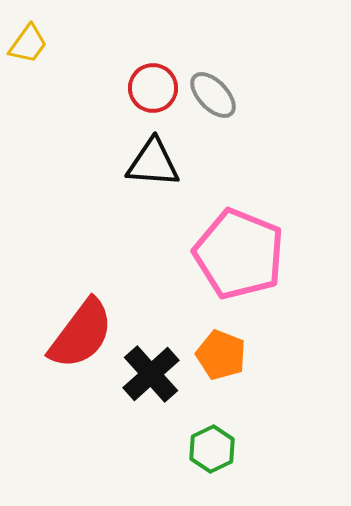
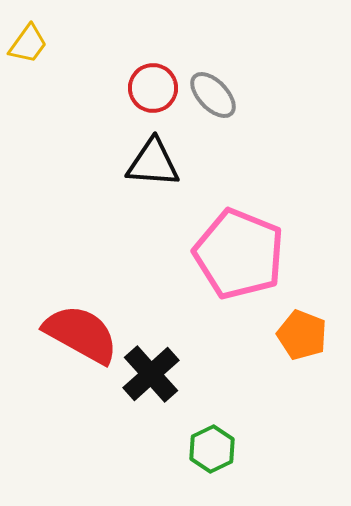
red semicircle: rotated 98 degrees counterclockwise
orange pentagon: moved 81 px right, 20 px up
